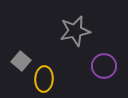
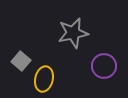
gray star: moved 2 px left, 2 px down
yellow ellipse: rotated 10 degrees clockwise
